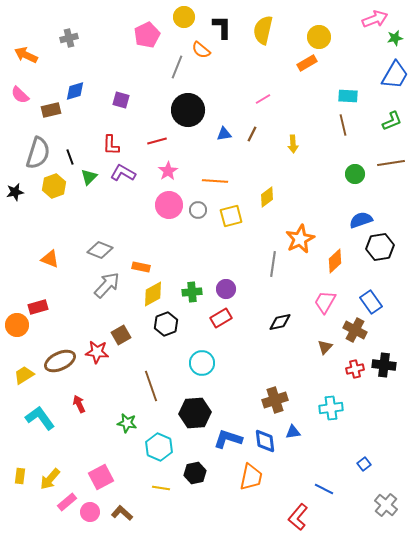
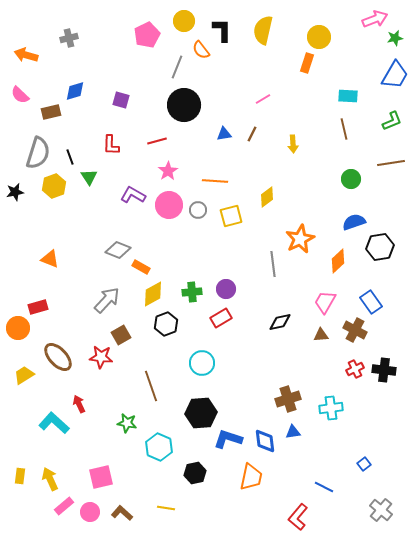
yellow circle at (184, 17): moved 4 px down
black L-shape at (222, 27): moved 3 px down
orange semicircle at (201, 50): rotated 12 degrees clockwise
orange arrow at (26, 55): rotated 10 degrees counterclockwise
orange rectangle at (307, 63): rotated 42 degrees counterclockwise
brown rectangle at (51, 110): moved 2 px down
black circle at (188, 110): moved 4 px left, 5 px up
brown line at (343, 125): moved 1 px right, 4 px down
purple L-shape at (123, 173): moved 10 px right, 22 px down
green circle at (355, 174): moved 4 px left, 5 px down
green triangle at (89, 177): rotated 18 degrees counterclockwise
blue semicircle at (361, 220): moved 7 px left, 2 px down
gray diamond at (100, 250): moved 18 px right
orange diamond at (335, 261): moved 3 px right
gray line at (273, 264): rotated 15 degrees counterclockwise
orange rectangle at (141, 267): rotated 18 degrees clockwise
gray arrow at (107, 285): moved 15 px down
orange circle at (17, 325): moved 1 px right, 3 px down
brown triangle at (325, 347): moved 4 px left, 12 px up; rotated 42 degrees clockwise
red star at (97, 352): moved 4 px right, 5 px down
brown ellipse at (60, 361): moved 2 px left, 4 px up; rotated 72 degrees clockwise
black cross at (384, 365): moved 5 px down
red cross at (355, 369): rotated 12 degrees counterclockwise
brown cross at (275, 400): moved 13 px right, 1 px up
black hexagon at (195, 413): moved 6 px right
cyan L-shape at (40, 418): moved 14 px right, 5 px down; rotated 12 degrees counterclockwise
pink square at (101, 477): rotated 15 degrees clockwise
yellow arrow at (50, 479): rotated 115 degrees clockwise
yellow line at (161, 488): moved 5 px right, 20 px down
blue line at (324, 489): moved 2 px up
pink rectangle at (67, 502): moved 3 px left, 4 px down
gray cross at (386, 505): moved 5 px left, 5 px down
